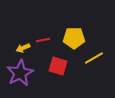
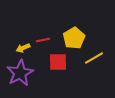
yellow pentagon: rotated 30 degrees counterclockwise
red square: moved 4 px up; rotated 18 degrees counterclockwise
